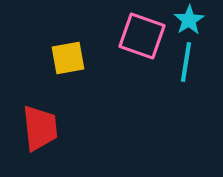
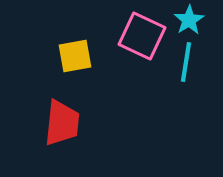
pink square: rotated 6 degrees clockwise
yellow square: moved 7 px right, 2 px up
red trapezoid: moved 22 px right, 5 px up; rotated 12 degrees clockwise
